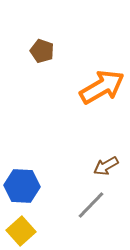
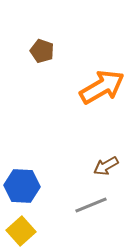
gray line: rotated 24 degrees clockwise
